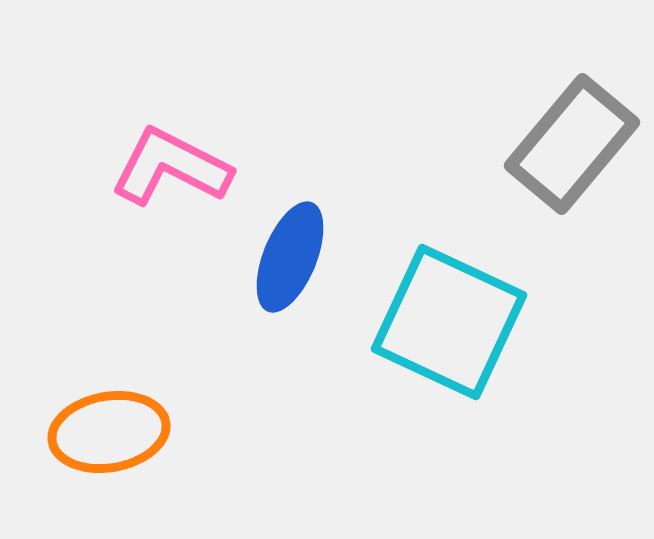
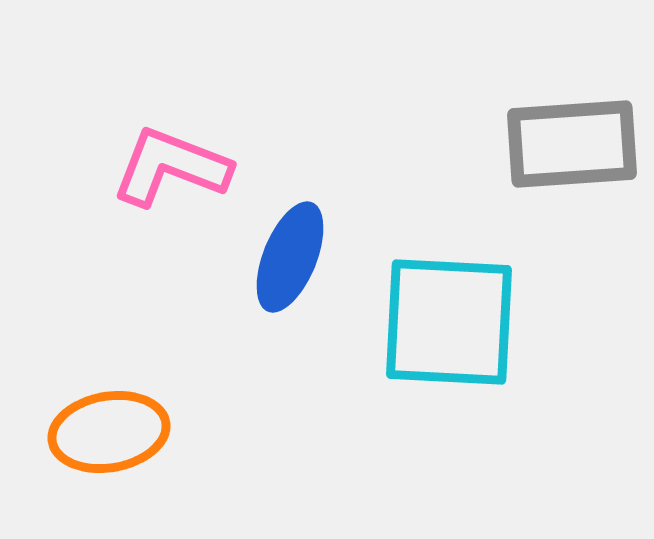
gray rectangle: rotated 46 degrees clockwise
pink L-shape: rotated 6 degrees counterclockwise
cyan square: rotated 22 degrees counterclockwise
